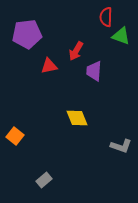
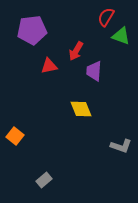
red semicircle: rotated 30 degrees clockwise
purple pentagon: moved 5 px right, 4 px up
yellow diamond: moved 4 px right, 9 px up
